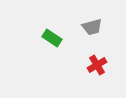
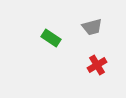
green rectangle: moved 1 px left
